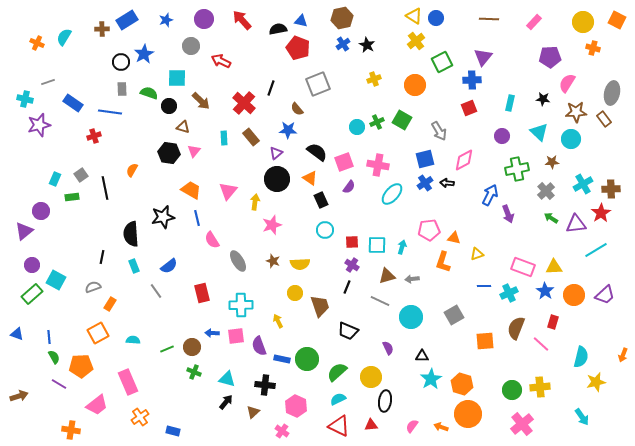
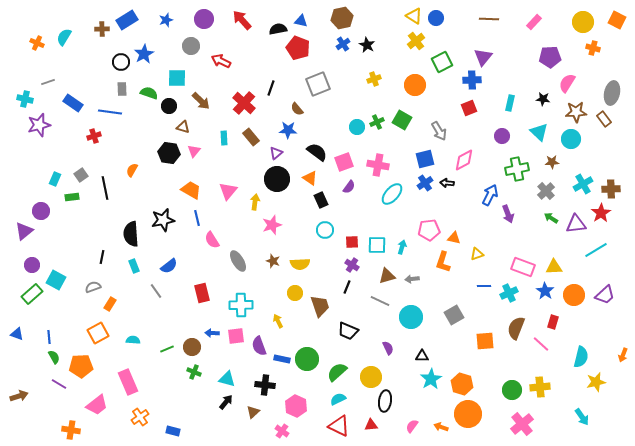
black star at (163, 217): moved 3 px down
